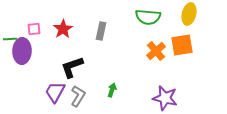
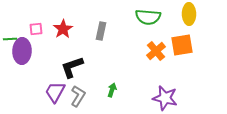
yellow ellipse: rotated 15 degrees counterclockwise
pink square: moved 2 px right
